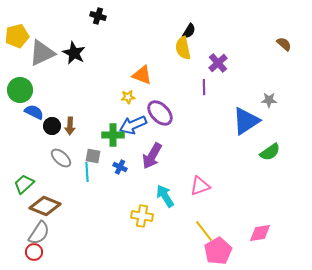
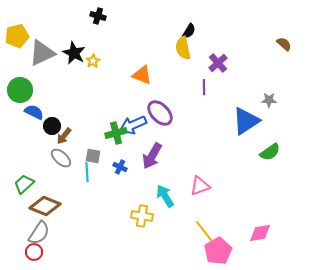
yellow star: moved 35 px left, 36 px up; rotated 24 degrees counterclockwise
brown arrow: moved 6 px left, 10 px down; rotated 36 degrees clockwise
green cross: moved 3 px right, 2 px up; rotated 15 degrees counterclockwise
